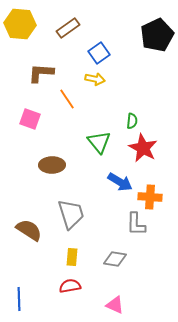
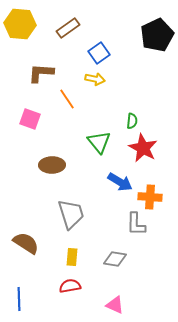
brown semicircle: moved 3 px left, 13 px down
